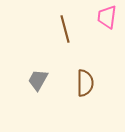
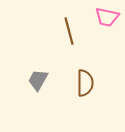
pink trapezoid: rotated 85 degrees counterclockwise
brown line: moved 4 px right, 2 px down
